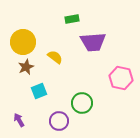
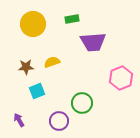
yellow circle: moved 10 px right, 18 px up
yellow semicircle: moved 3 px left, 5 px down; rotated 56 degrees counterclockwise
brown star: rotated 21 degrees clockwise
pink hexagon: rotated 25 degrees clockwise
cyan square: moved 2 px left
